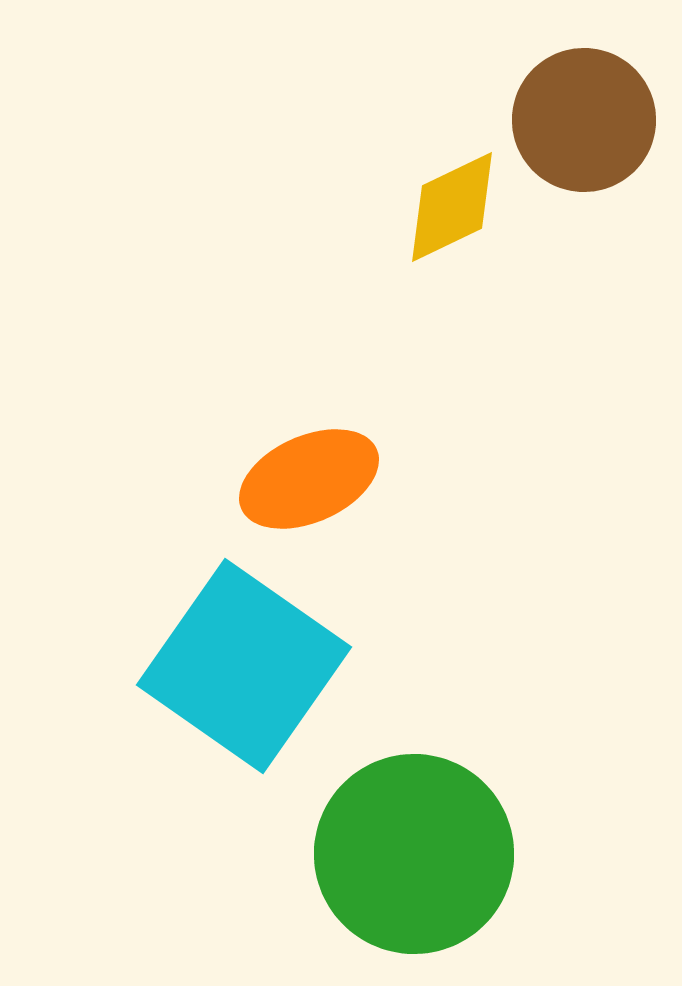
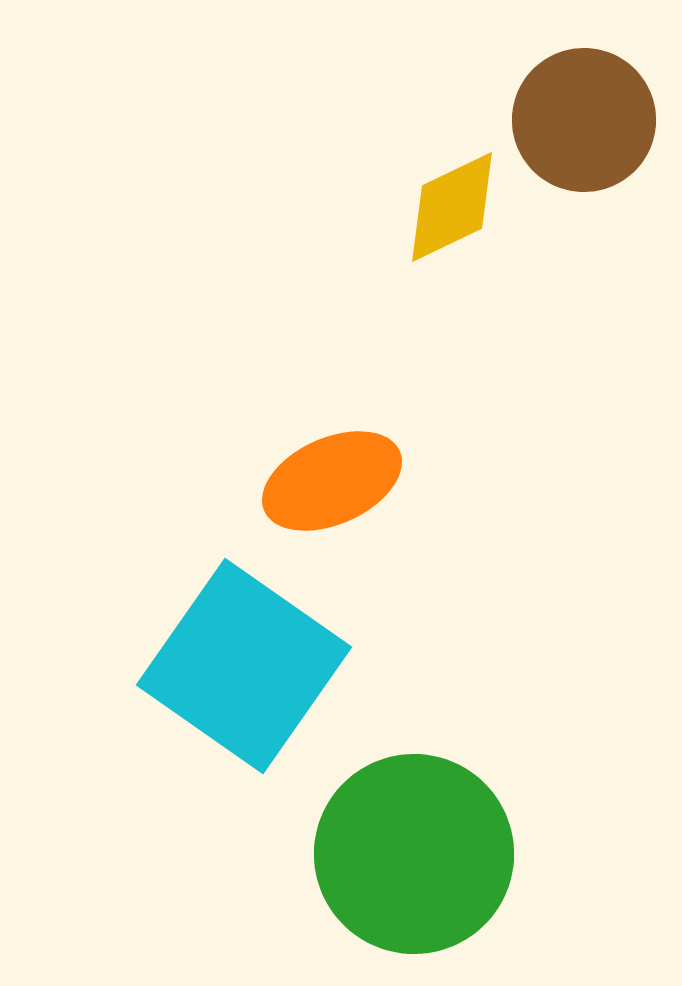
orange ellipse: moved 23 px right, 2 px down
